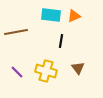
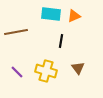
cyan rectangle: moved 1 px up
